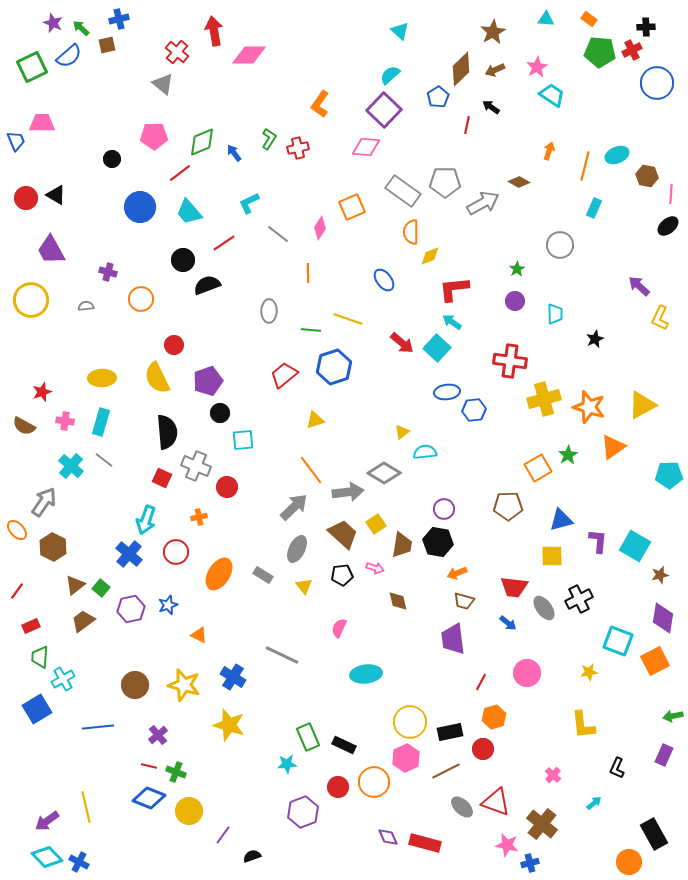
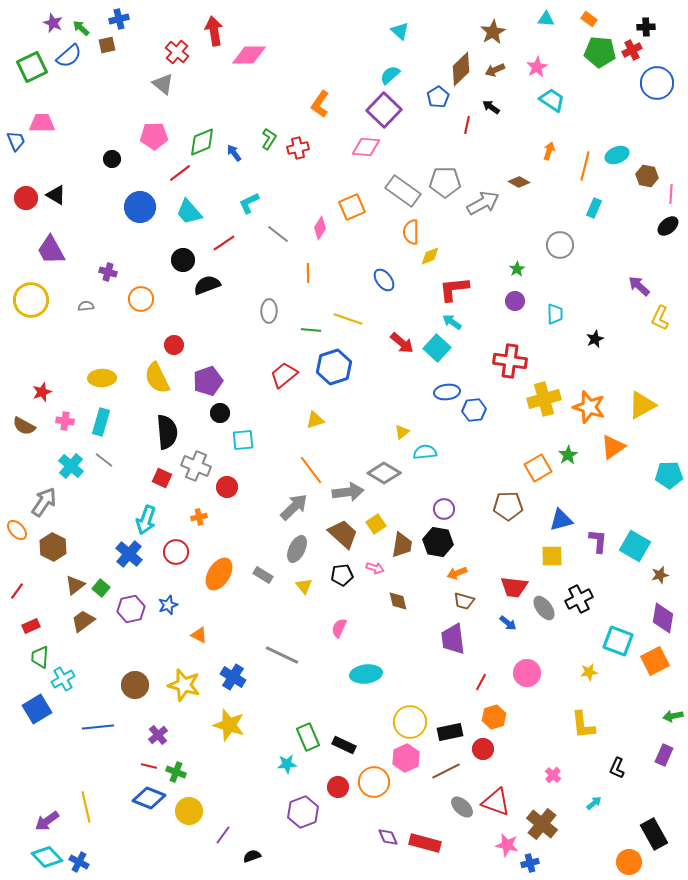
cyan trapezoid at (552, 95): moved 5 px down
